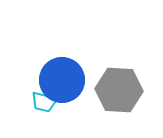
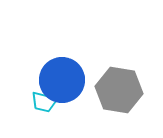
gray hexagon: rotated 6 degrees clockwise
